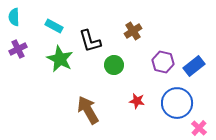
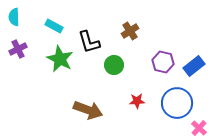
brown cross: moved 3 px left
black L-shape: moved 1 px left, 1 px down
red star: rotated 14 degrees counterclockwise
brown arrow: rotated 140 degrees clockwise
